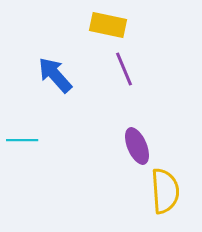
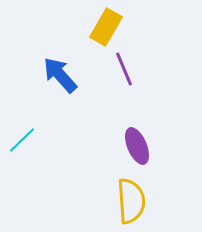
yellow rectangle: moved 2 px left, 2 px down; rotated 72 degrees counterclockwise
blue arrow: moved 5 px right
cyan line: rotated 44 degrees counterclockwise
yellow semicircle: moved 34 px left, 10 px down
